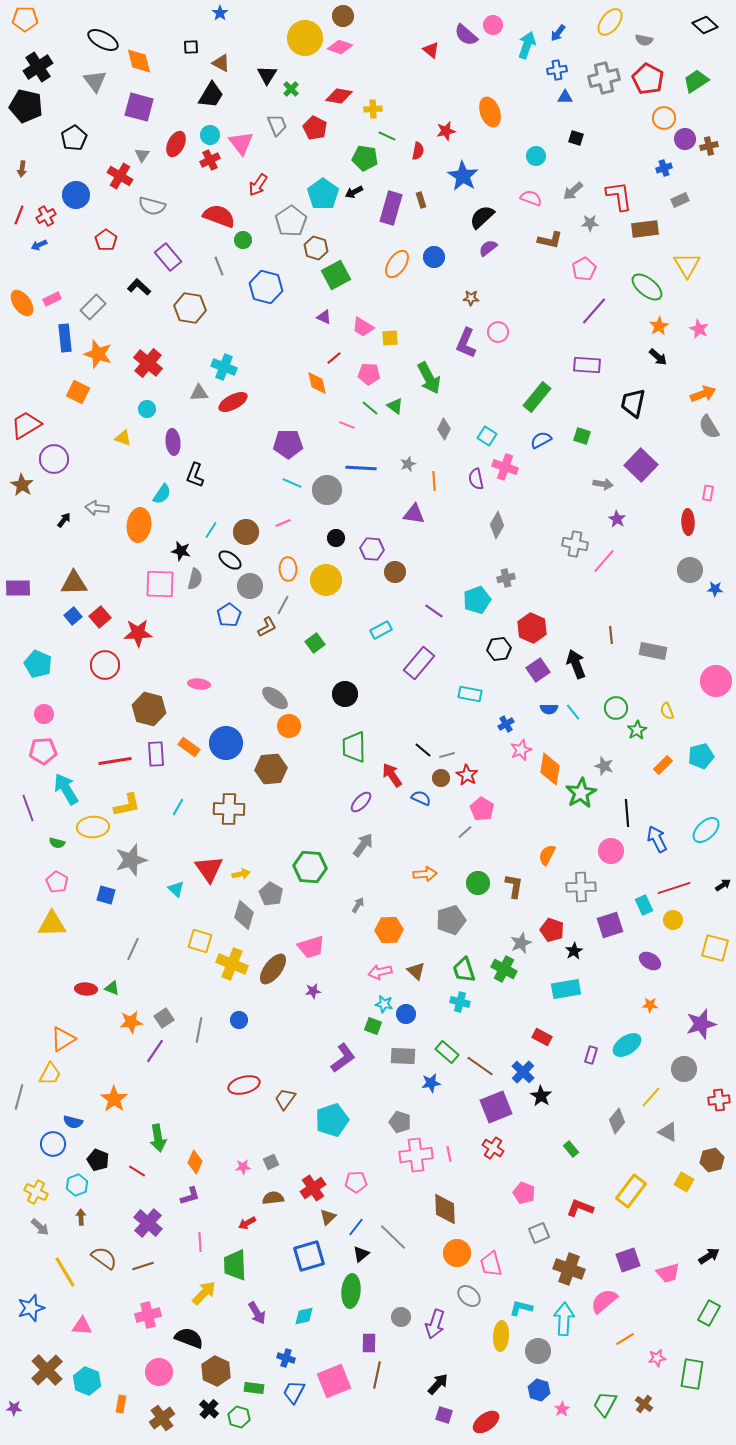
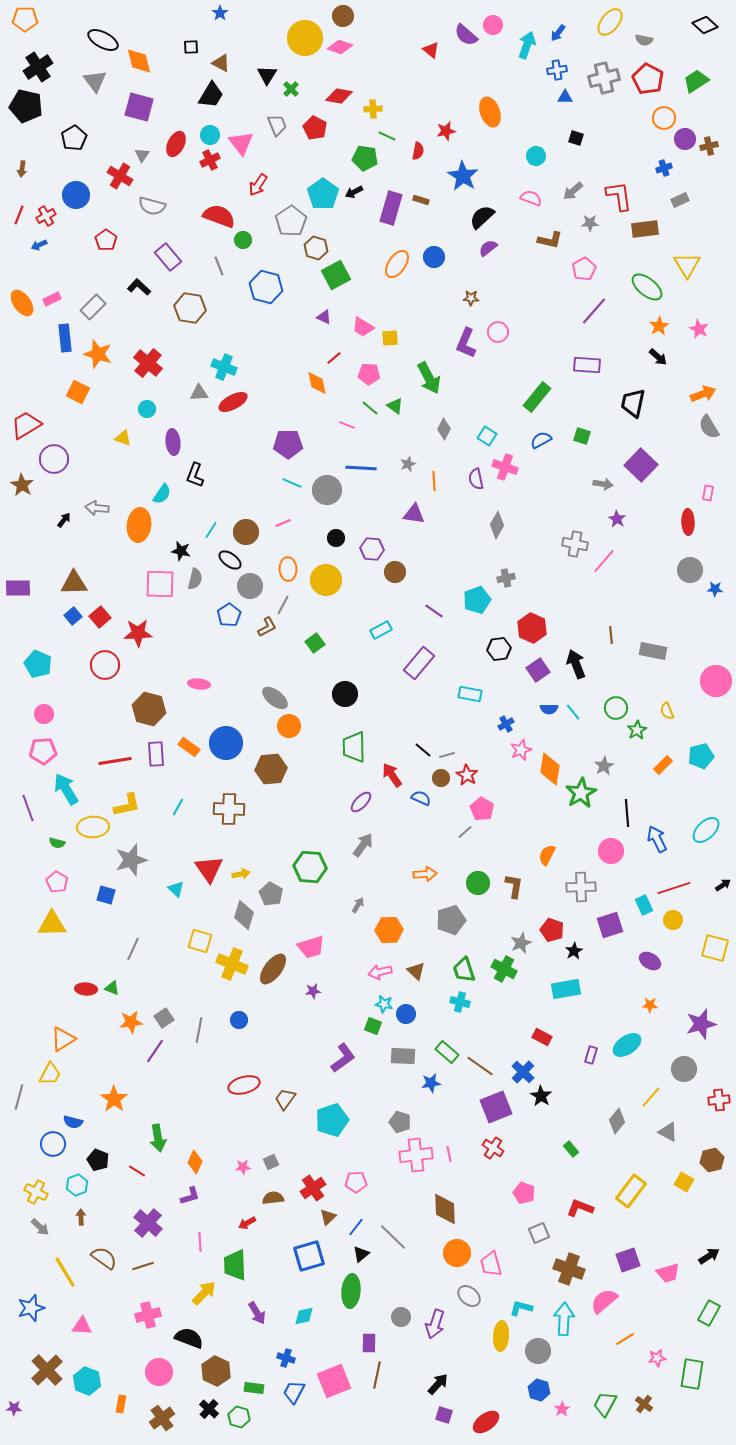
brown rectangle at (421, 200): rotated 56 degrees counterclockwise
gray star at (604, 766): rotated 24 degrees clockwise
